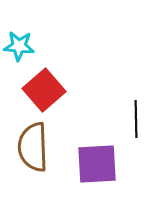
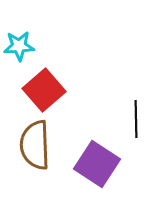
cyan star: rotated 8 degrees counterclockwise
brown semicircle: moved 2 px right, 2 px up
purple square: rotated 36 degrees clockwise
